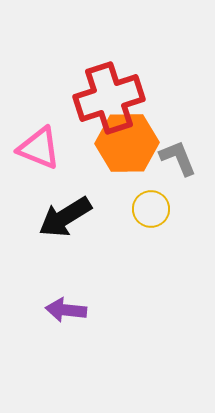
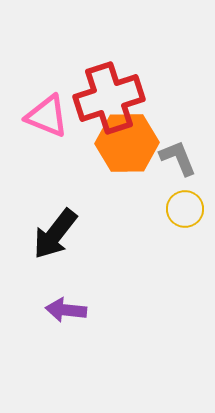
pink triangle: moved 8 px right, 32 px up
yellow circle: moved 34 px right
black arrow: moved 10 px left, 17 px down; rotated 20 degrees counterclockwise
